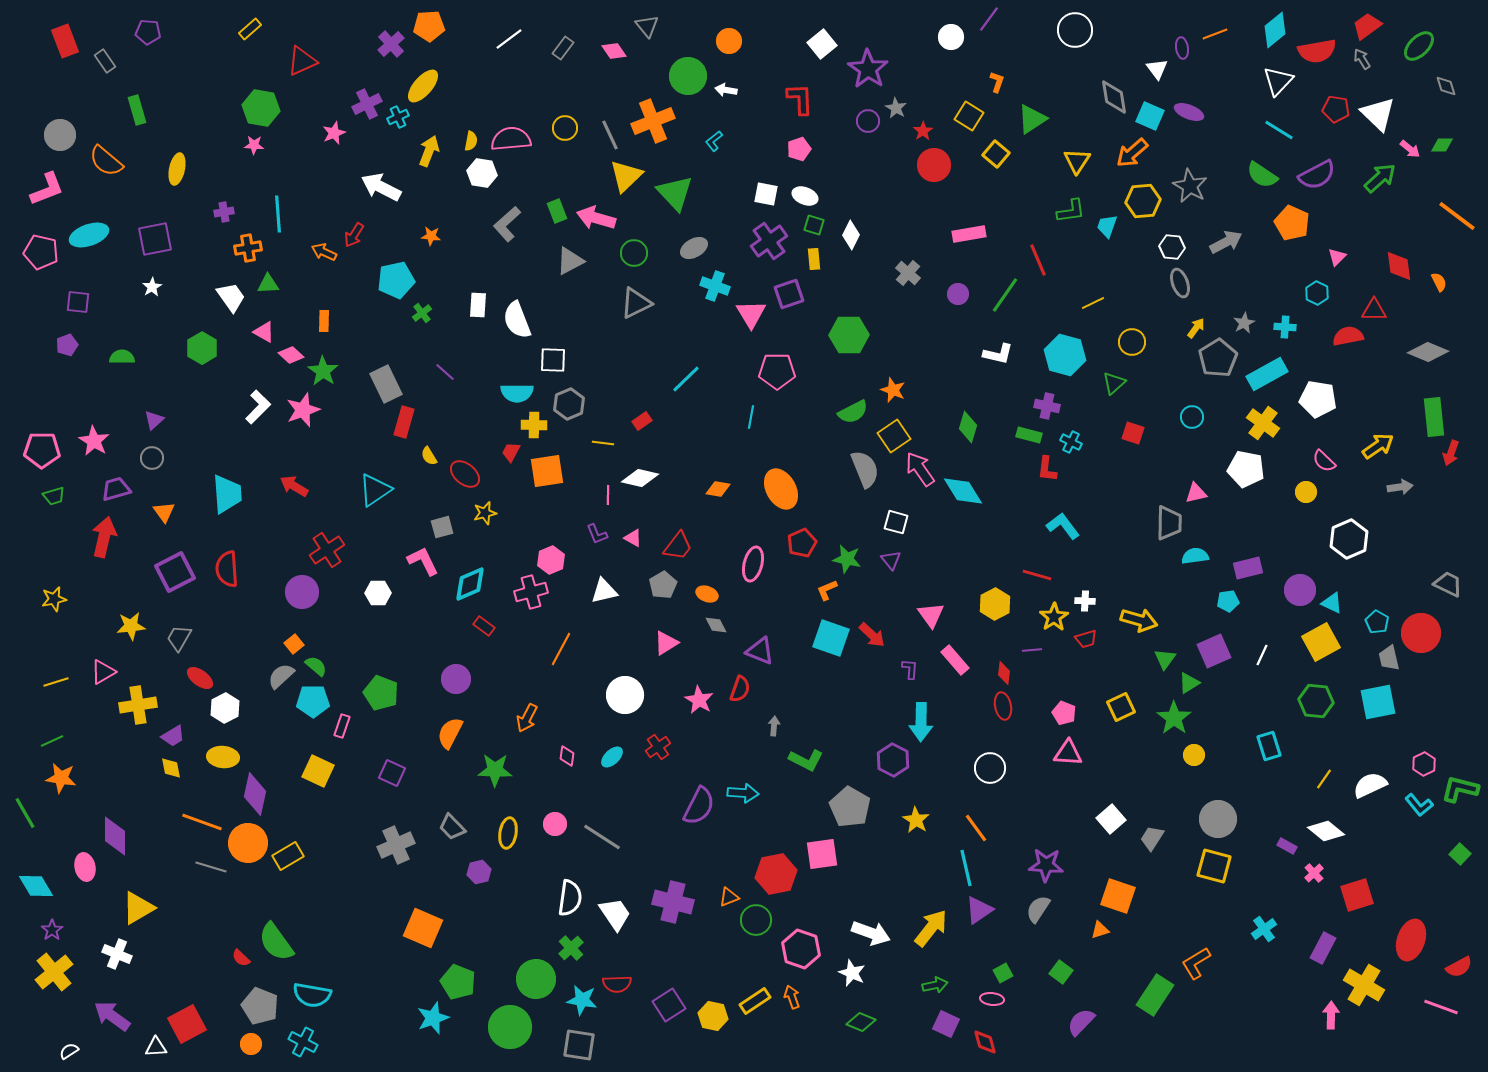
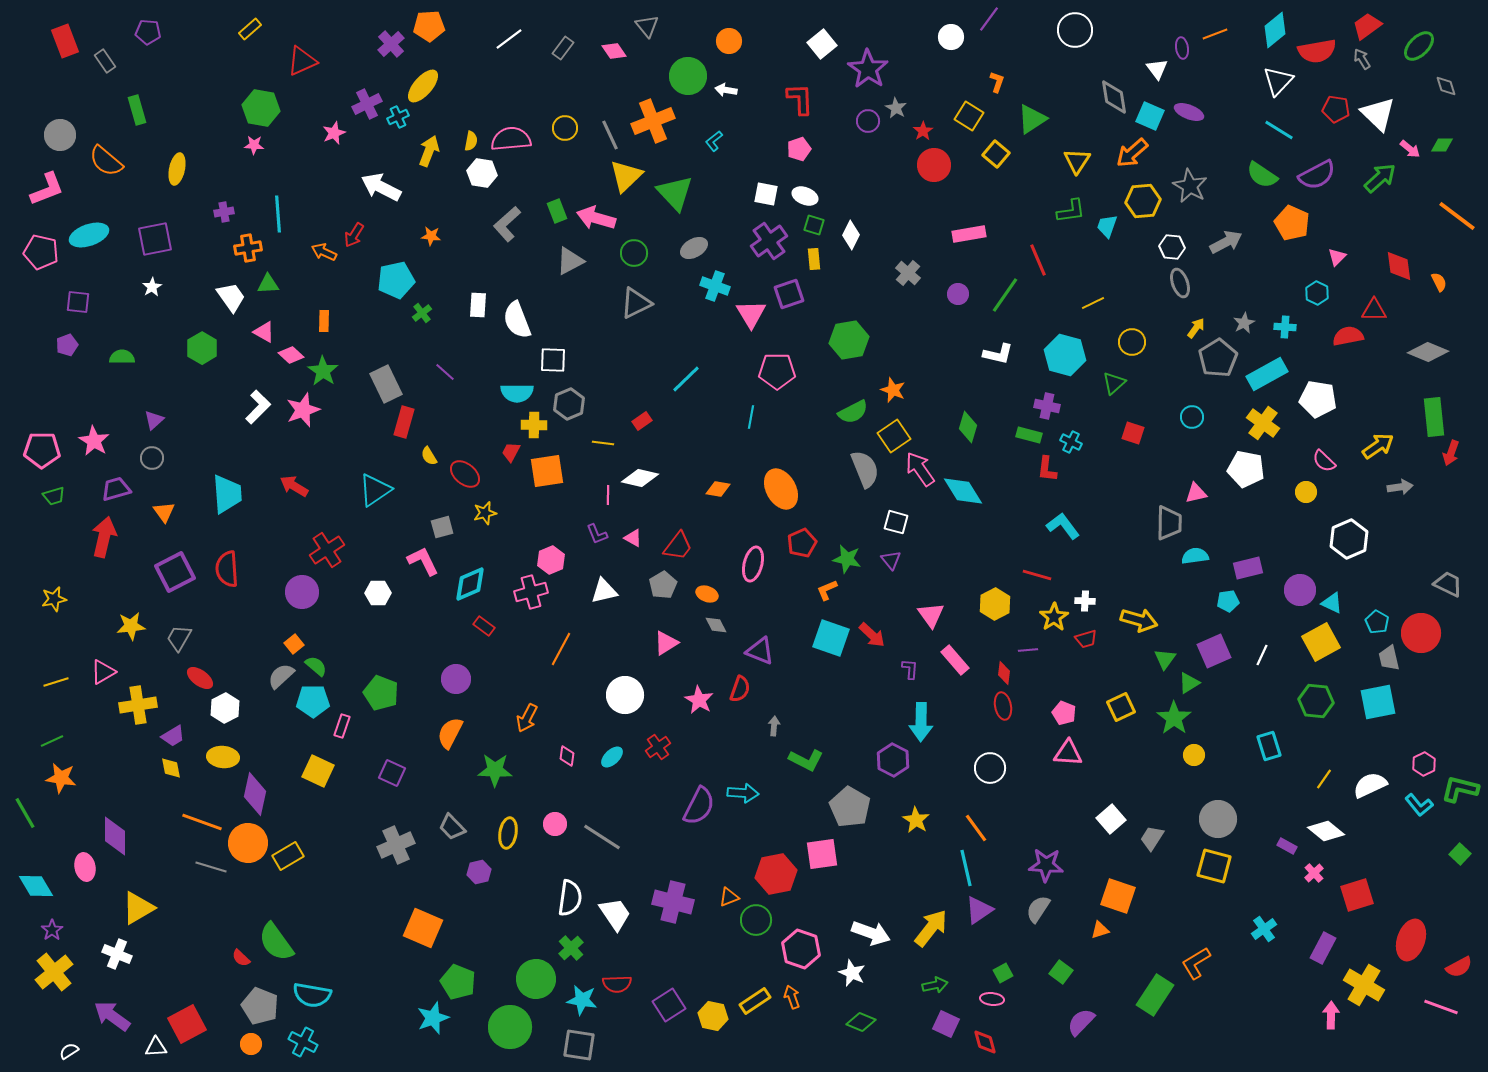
green hexagon at (849, 335): moved 5 px down; rotated 9 degrees counterclockwise
purple line at (1032, 650): moved 4 px left
